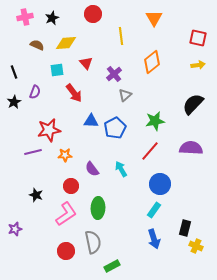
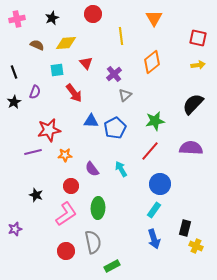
pink cross at (25, 17): moved 8 px left, 2 px down
